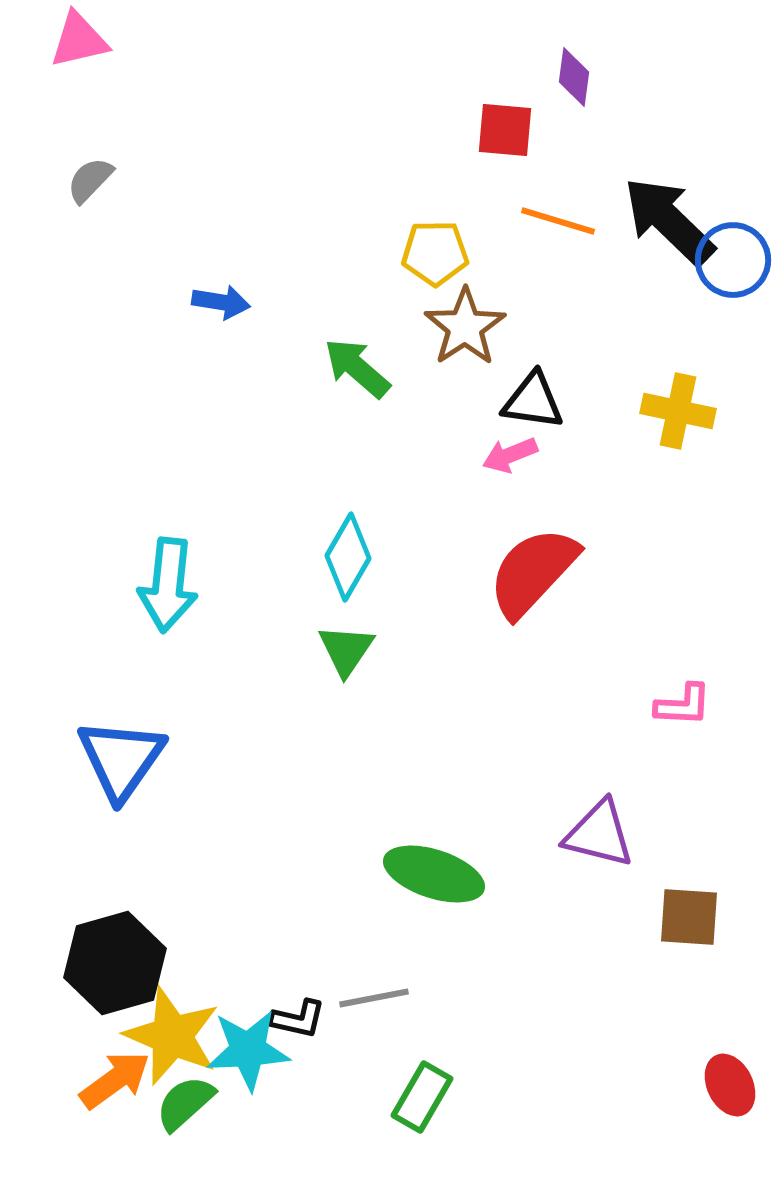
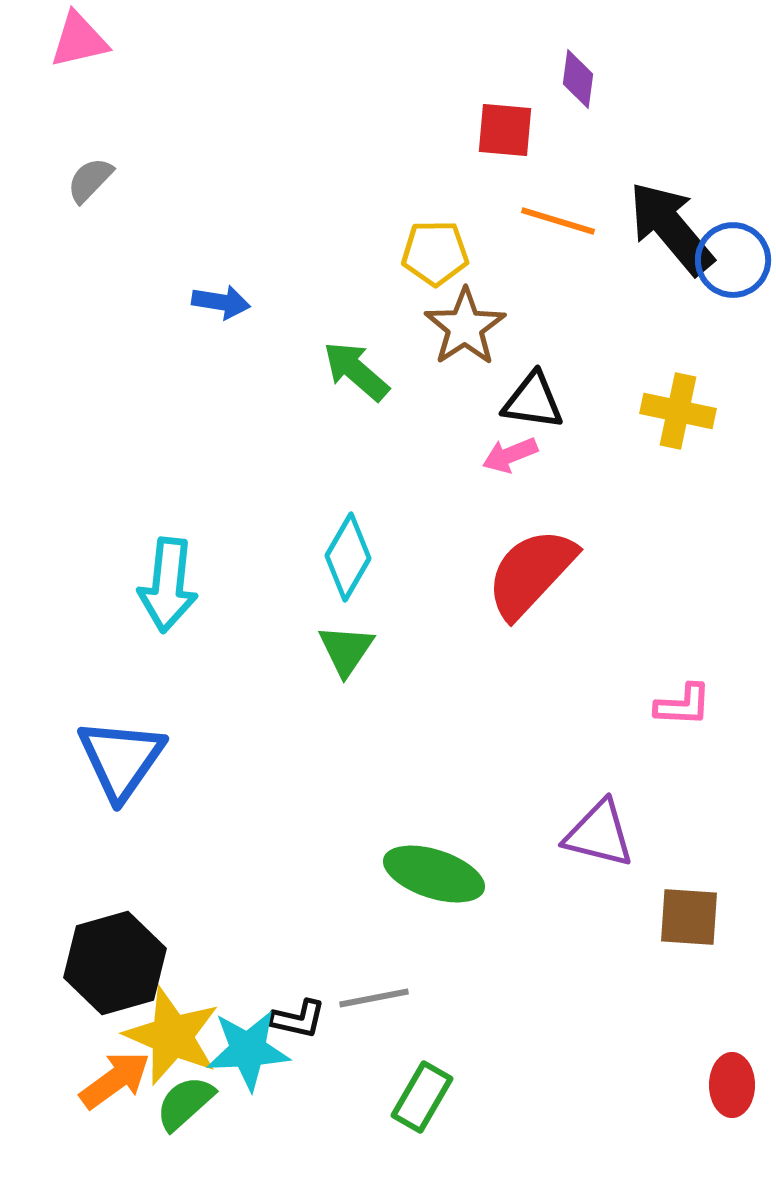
purple diamond: moved 4 px right, 2 px down
black arrow: moved 2 px right, 7 px down; rotated 6 degrees clockwise
green arrow: moved 1 px left, 3 px down
red semicircle: moved 2 px left, 1 px down
red ellipse: moved 2 px right; rotated 26 degrees clockwise
